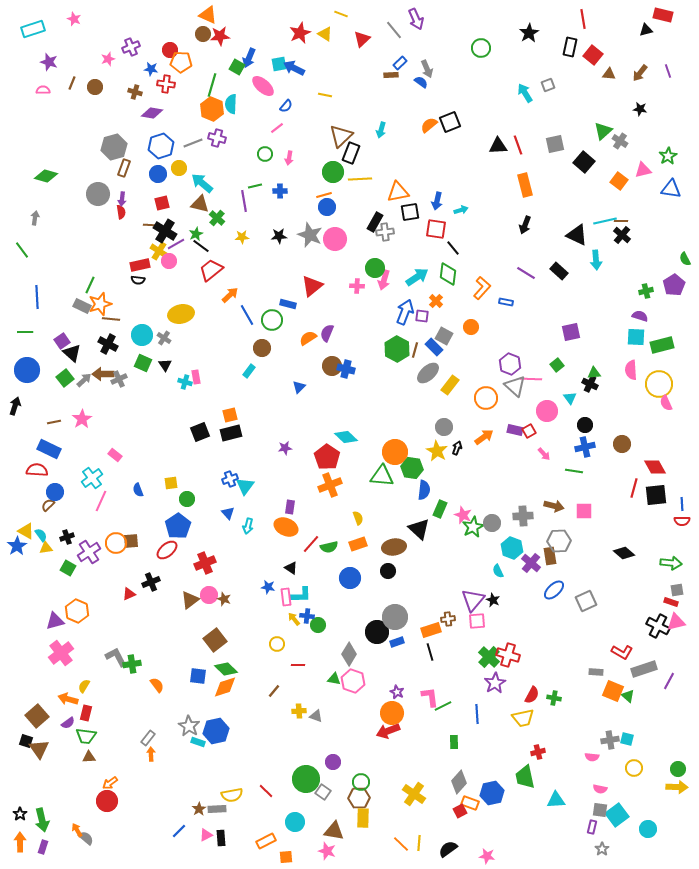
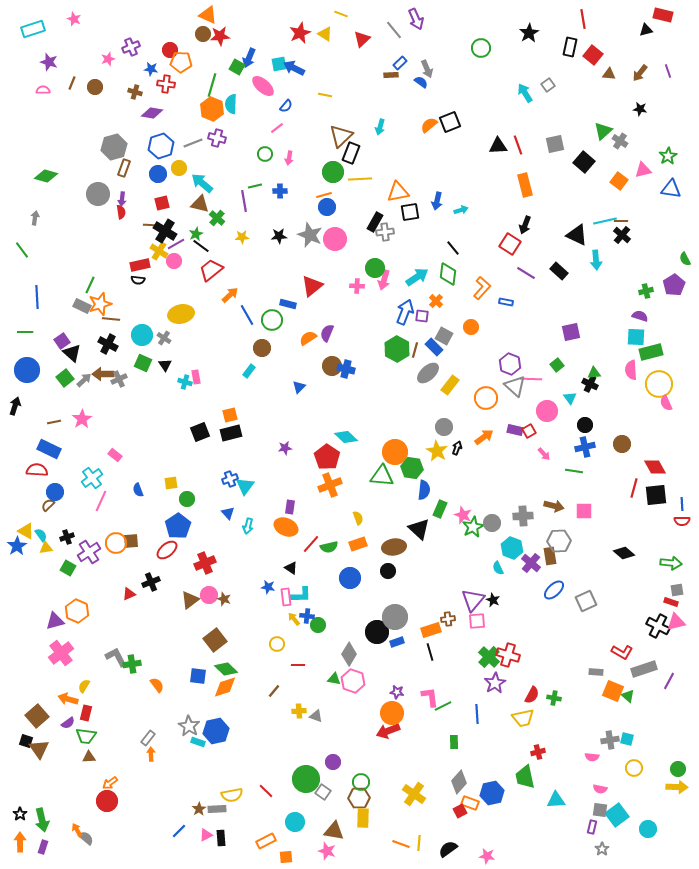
gray square at (548, 85): rotated 16 degrees counterclockwise
cyan arrow at (381, 130): moved 1 px left, 3 px up
red square at (436, 229): moved 74 px right, 15 px down; rotated 25 degrees clockwise
pink circle at (169, 261): moved 5 px right
green rectangle at (662, 345): moved 11 px left, 7 px down
cyan semicircle at (498, 571): moved 3 px up
purple star at (397, 692): rotated 16 degrees counterclockwise
orange line at (401, 844): rotated 24 degrees counterclockwise
